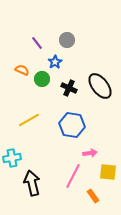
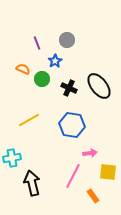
purple line: rotated 16 degrees clockwise
blue star: moved 1 px up
orange semicircle: moved 1 px right, 1 px up
black ellipse: moved 1 px left
